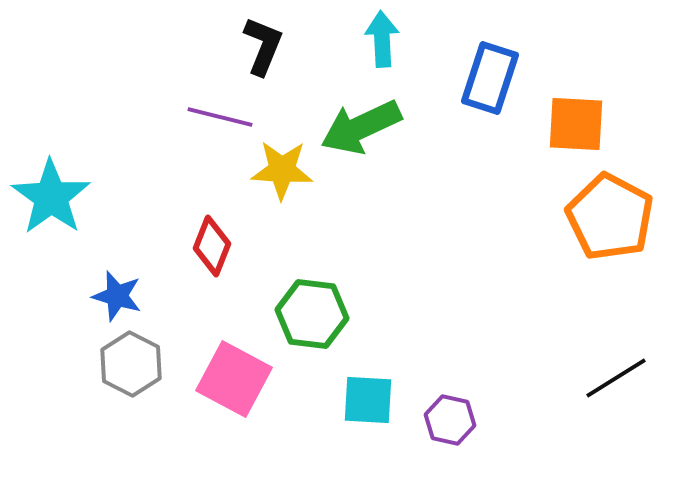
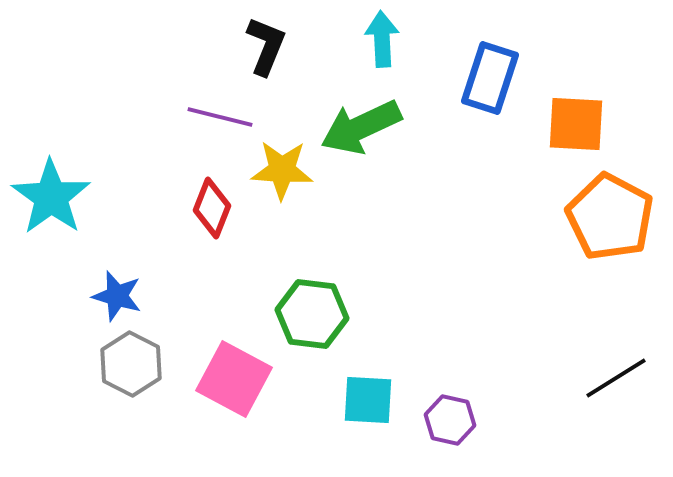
black L-shape: moved 3 px right
red diamond: moved 38 px up
